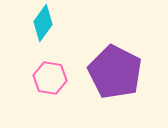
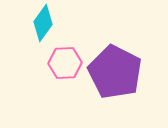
pink hexagon: moved 15 px right, 15 px up; rotated 12 degrees counterclockwise
